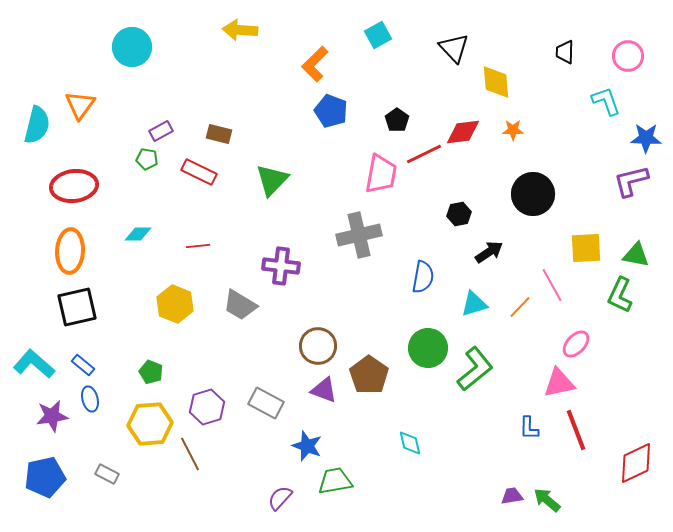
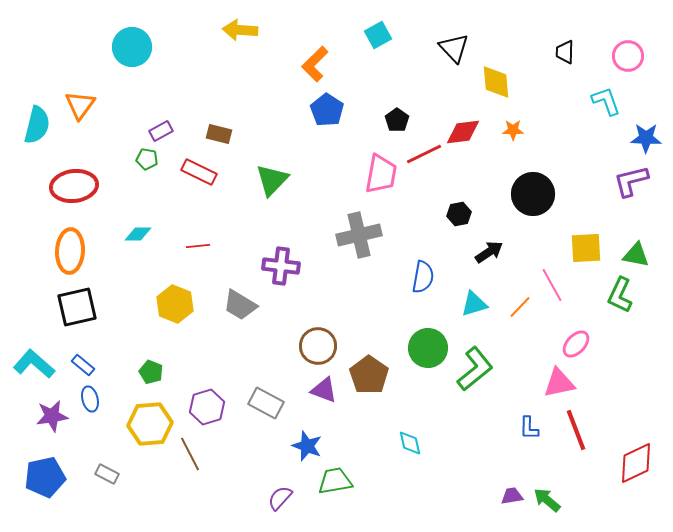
blue pentagon at (331, 111): moved 4 px left, 1 px up; rotated 12 degrees clockwise
